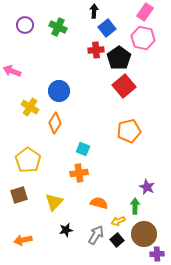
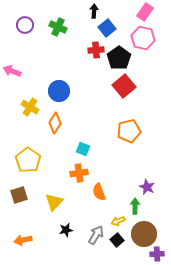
orange semicircle: moved 11 px up; rotated 126 degrees counterclockwise
